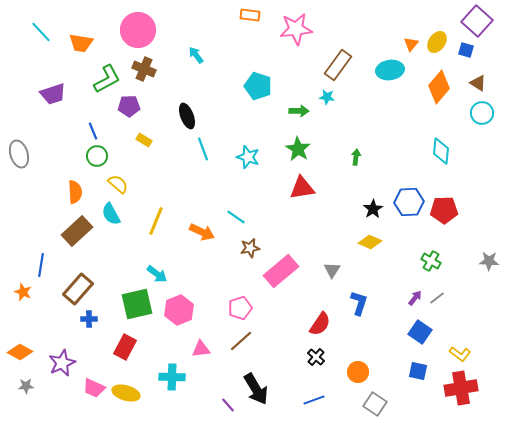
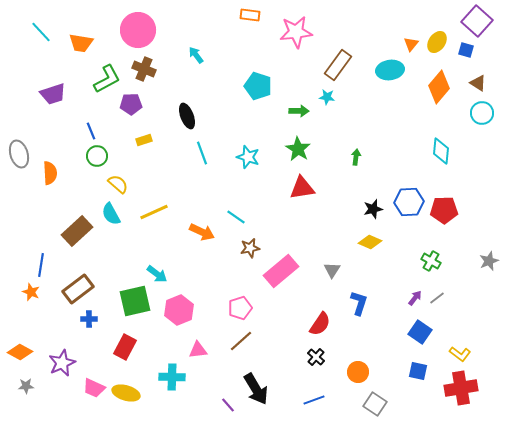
pink star at (296, 29): moved 3 px down
purple pentagon at (129, 106): moved 2 px right, 2 px up
blue line at (93, 131): moved 2 px left
yellow rectangle at (144, 140): rotated 49 degrees counterclockwise
cyan line at (203, 149): moved 1 px left, 4 px down
orange semicircle at (75, 192): moved 25 px left, 19 px up
black star at (373, 209): rotated 18 degrees clockwise
yellow line at (156, 221): moved 2 px left, 9 px up; rotated 44 degrees clockwise
gray star at (489, 261): rotated 24 degrees counterclockwise
brown rectangle at (78, 289): rotated 12 degrees clockwise
orange star at (23, 292): moved 8 px right
green square at (137, 304): moved 2 px left, 3 px up
pink triangle at (201, 349): moved 3 px left, 1 px down
